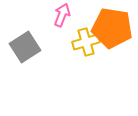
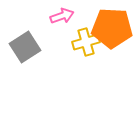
pink arrow: moved 1 px down; rotated 50 degrees clockwise
orange pentagon: rotated 6 degrees counterclockwise
